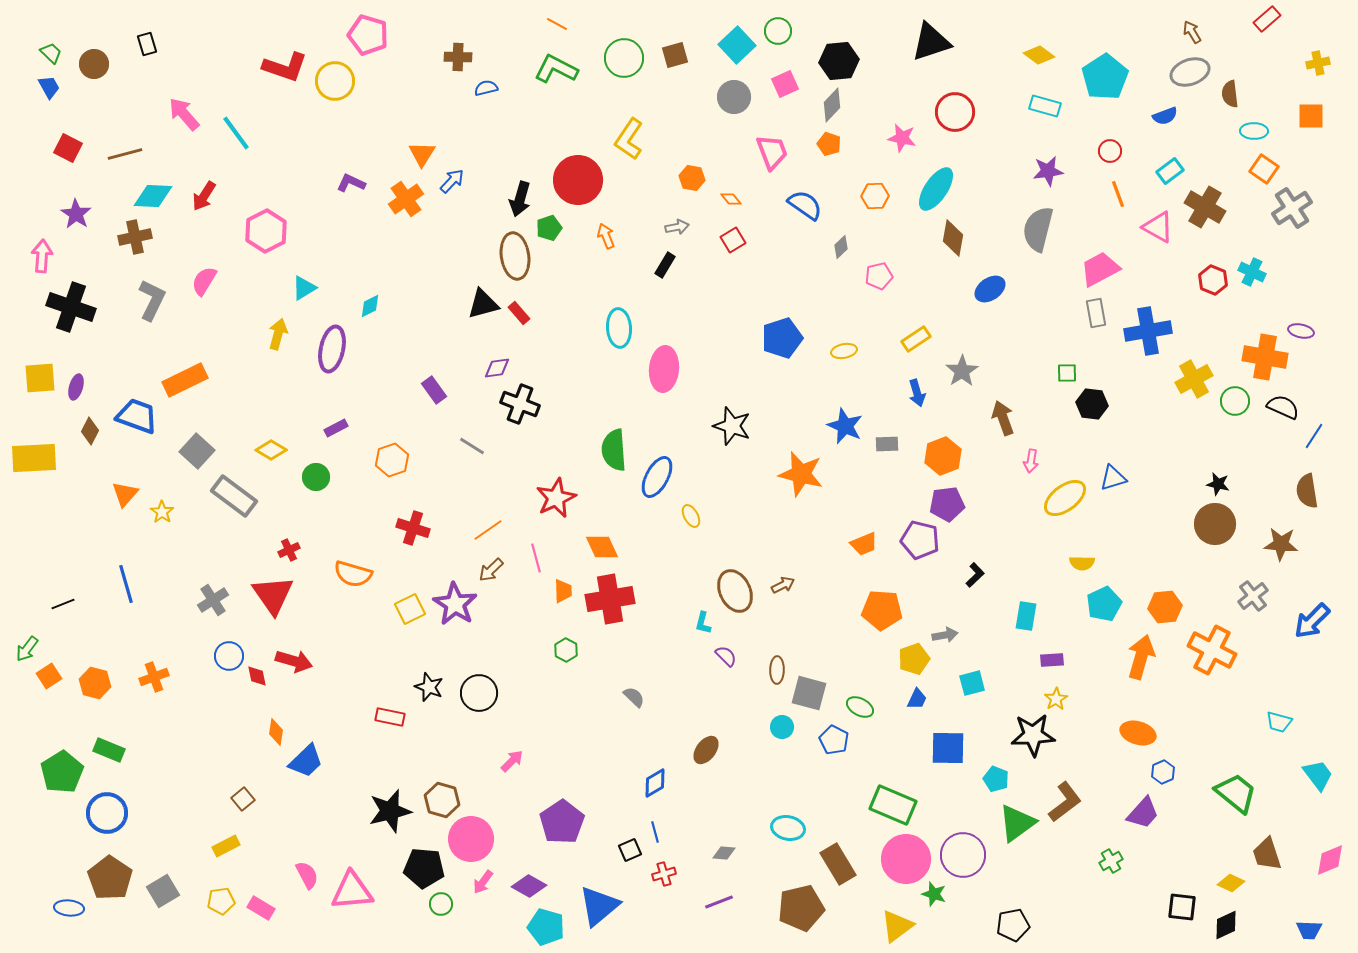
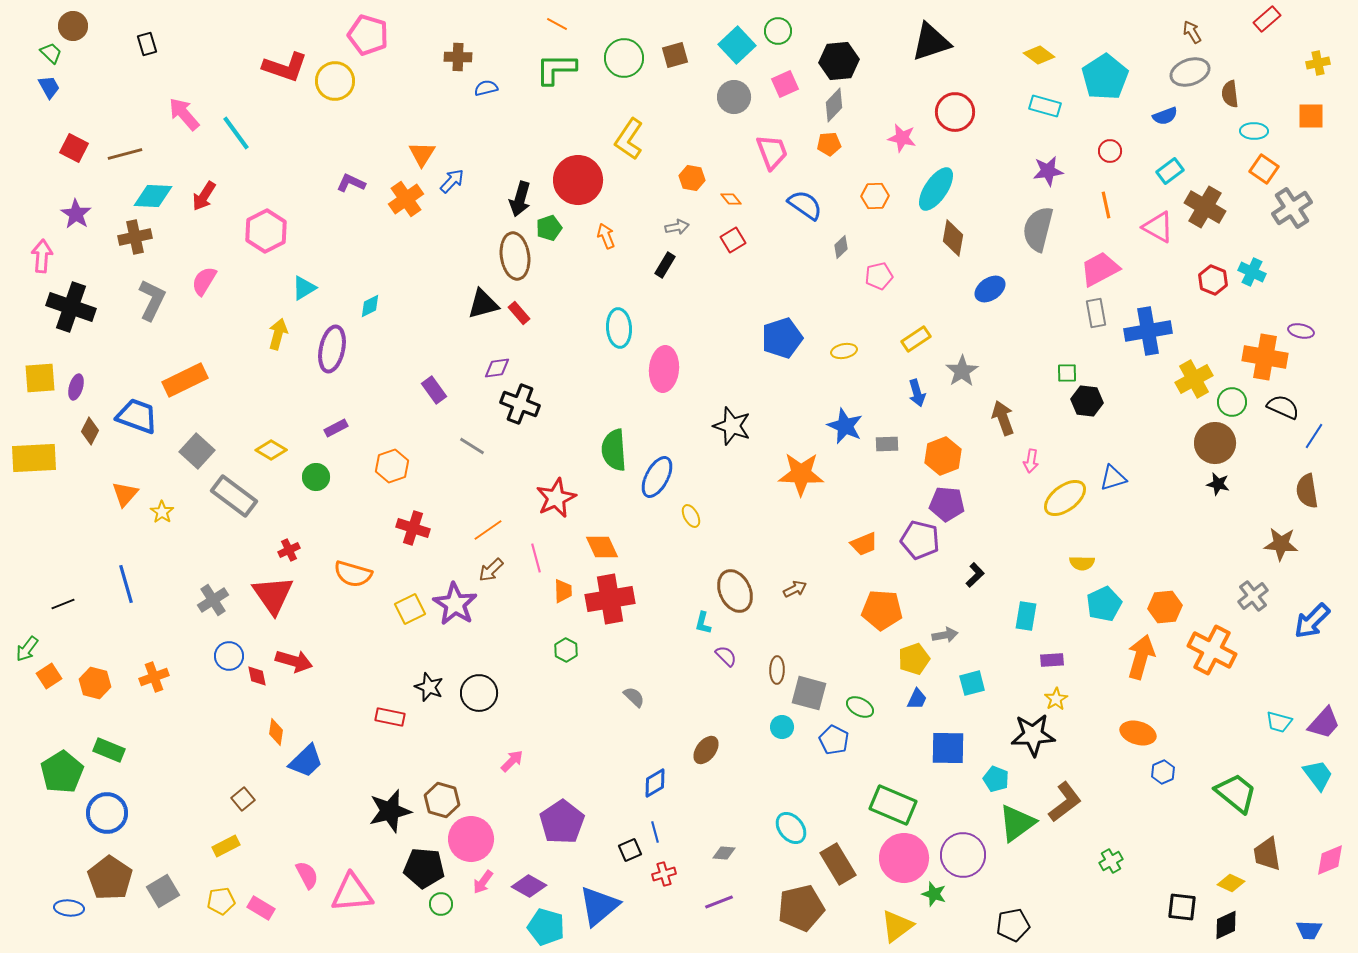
brown circle at (94, 64): moved 21 px left, 38 px up
green L-shape at (556, 69): rotated 27 degrees counterclockwise
gray diamond at (832, 105): moved 2 px right
orange pentagon at (829, 144): rotated 25 degrees counterclockwise
red square at (68, 148): moved 6 px right
orange line at (1118, 194): moved 12 px left, 11 px down; rotated 8 degrees clockwise
green circle at (1235, 401): moved 3 px left, 1 px down
black hexagon at (1092, 404): moved 5 px left, 3 px up
orange hexagon at (392, 460): moved 6 px down
orange star at (801, 474): rotated 12 degrees counterclockwise
purple pentagon at (947, 504): rotated 12 degrees clockwise
brown circle at (1215, 524): moved 81 px up
brown arrow at (783, 585): moved 12 px right, 4 px down
purple trapezoid at (1143, 813): moved 181 px right, 90 px up
cyan ellipse at (788, 828): moved 3 px right; rotated 40 degrees clockwise
brown trapezoid at (1267, 854): rotated 9 degrees clockwise
pink circle at (906, 859): moved 2 px left, 1 px up
pink triangle at (352, 891): moved 2 px down
